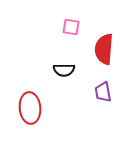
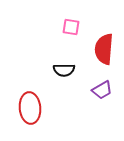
purple trapezoid: moved 1 px left, 2 px up; rotated 110 degrees counterclockwise
